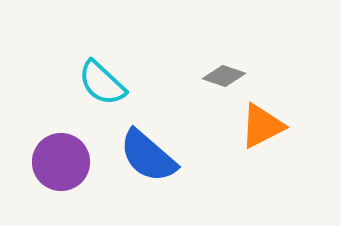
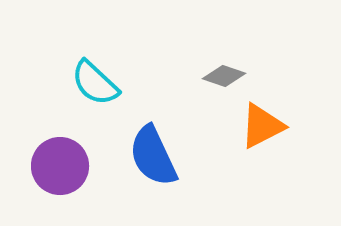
cyan semicircle: moved 7 px left
blue semicircle: moved 5 px right; rotated 24 degrees clockwise
purple circle: moved 1 px left, 4 px down
